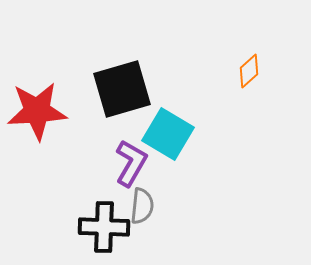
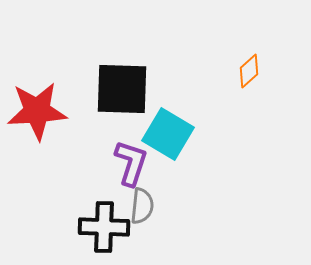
black square: rotated 18 degrees clockwise
purple L-shape: rotated 12 degrees counterclockwise
